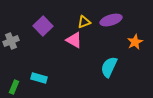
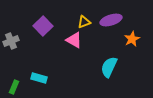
orange star: moved 3 px left, 3 px up
